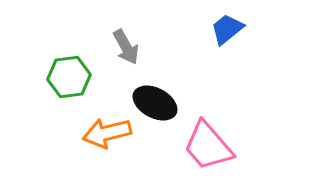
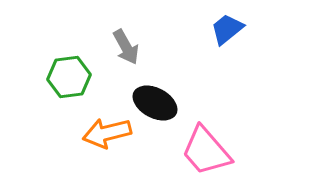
pink trapezoid: moved 2 px left, 5 px down
